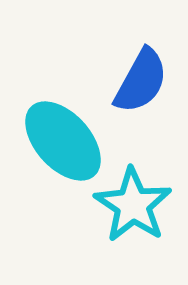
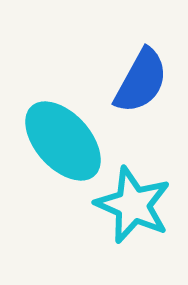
cyan star: rotated 10 degrees counterclockwise
